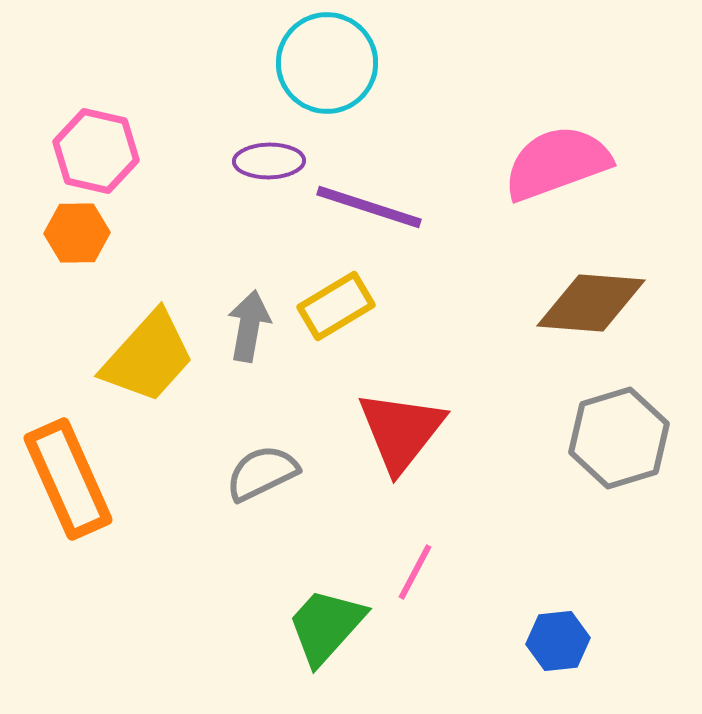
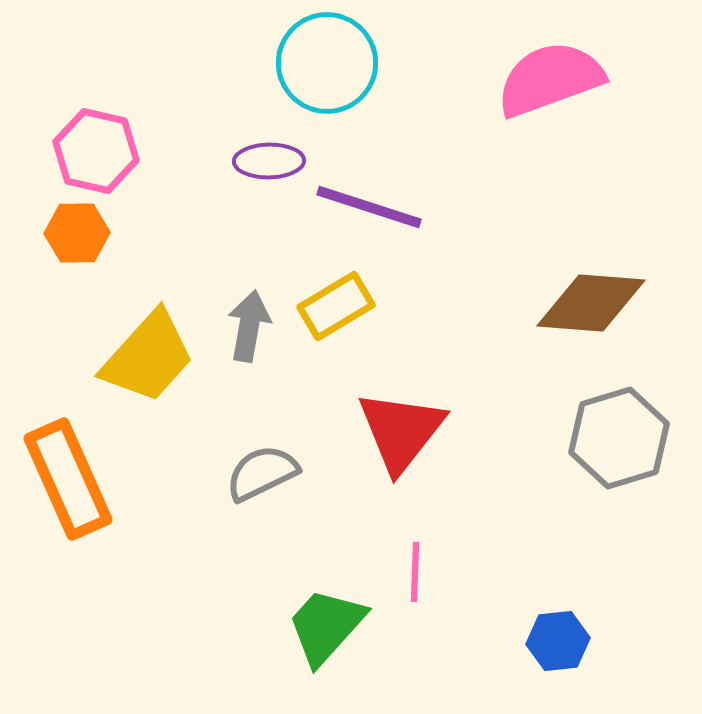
pink semicircle: moved 7 px left, 84 px up
pink line: rotated 26 degrees counterclockwise
